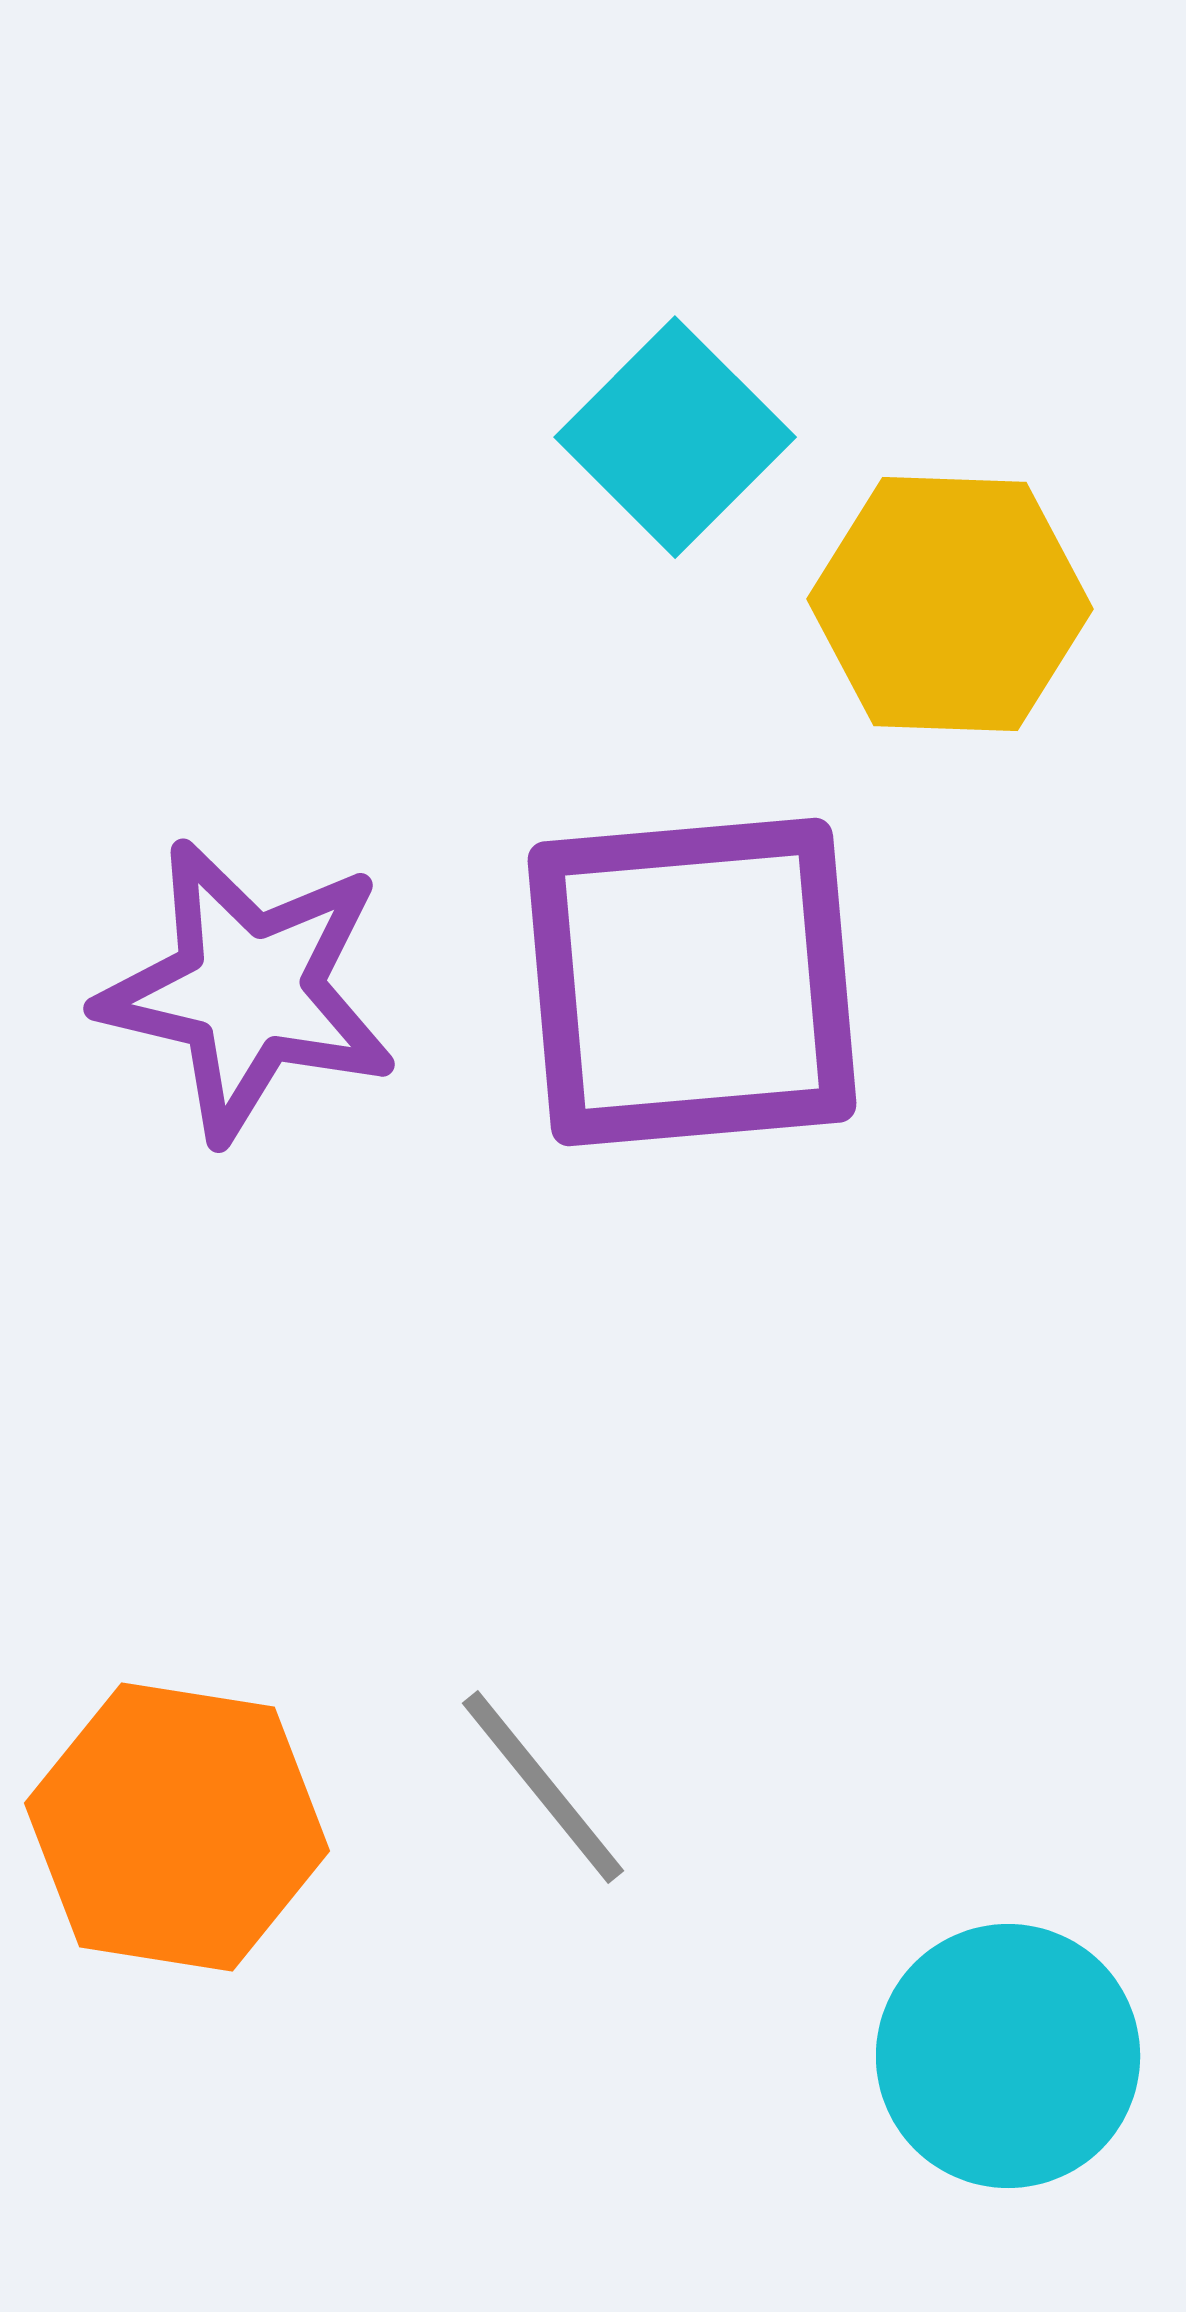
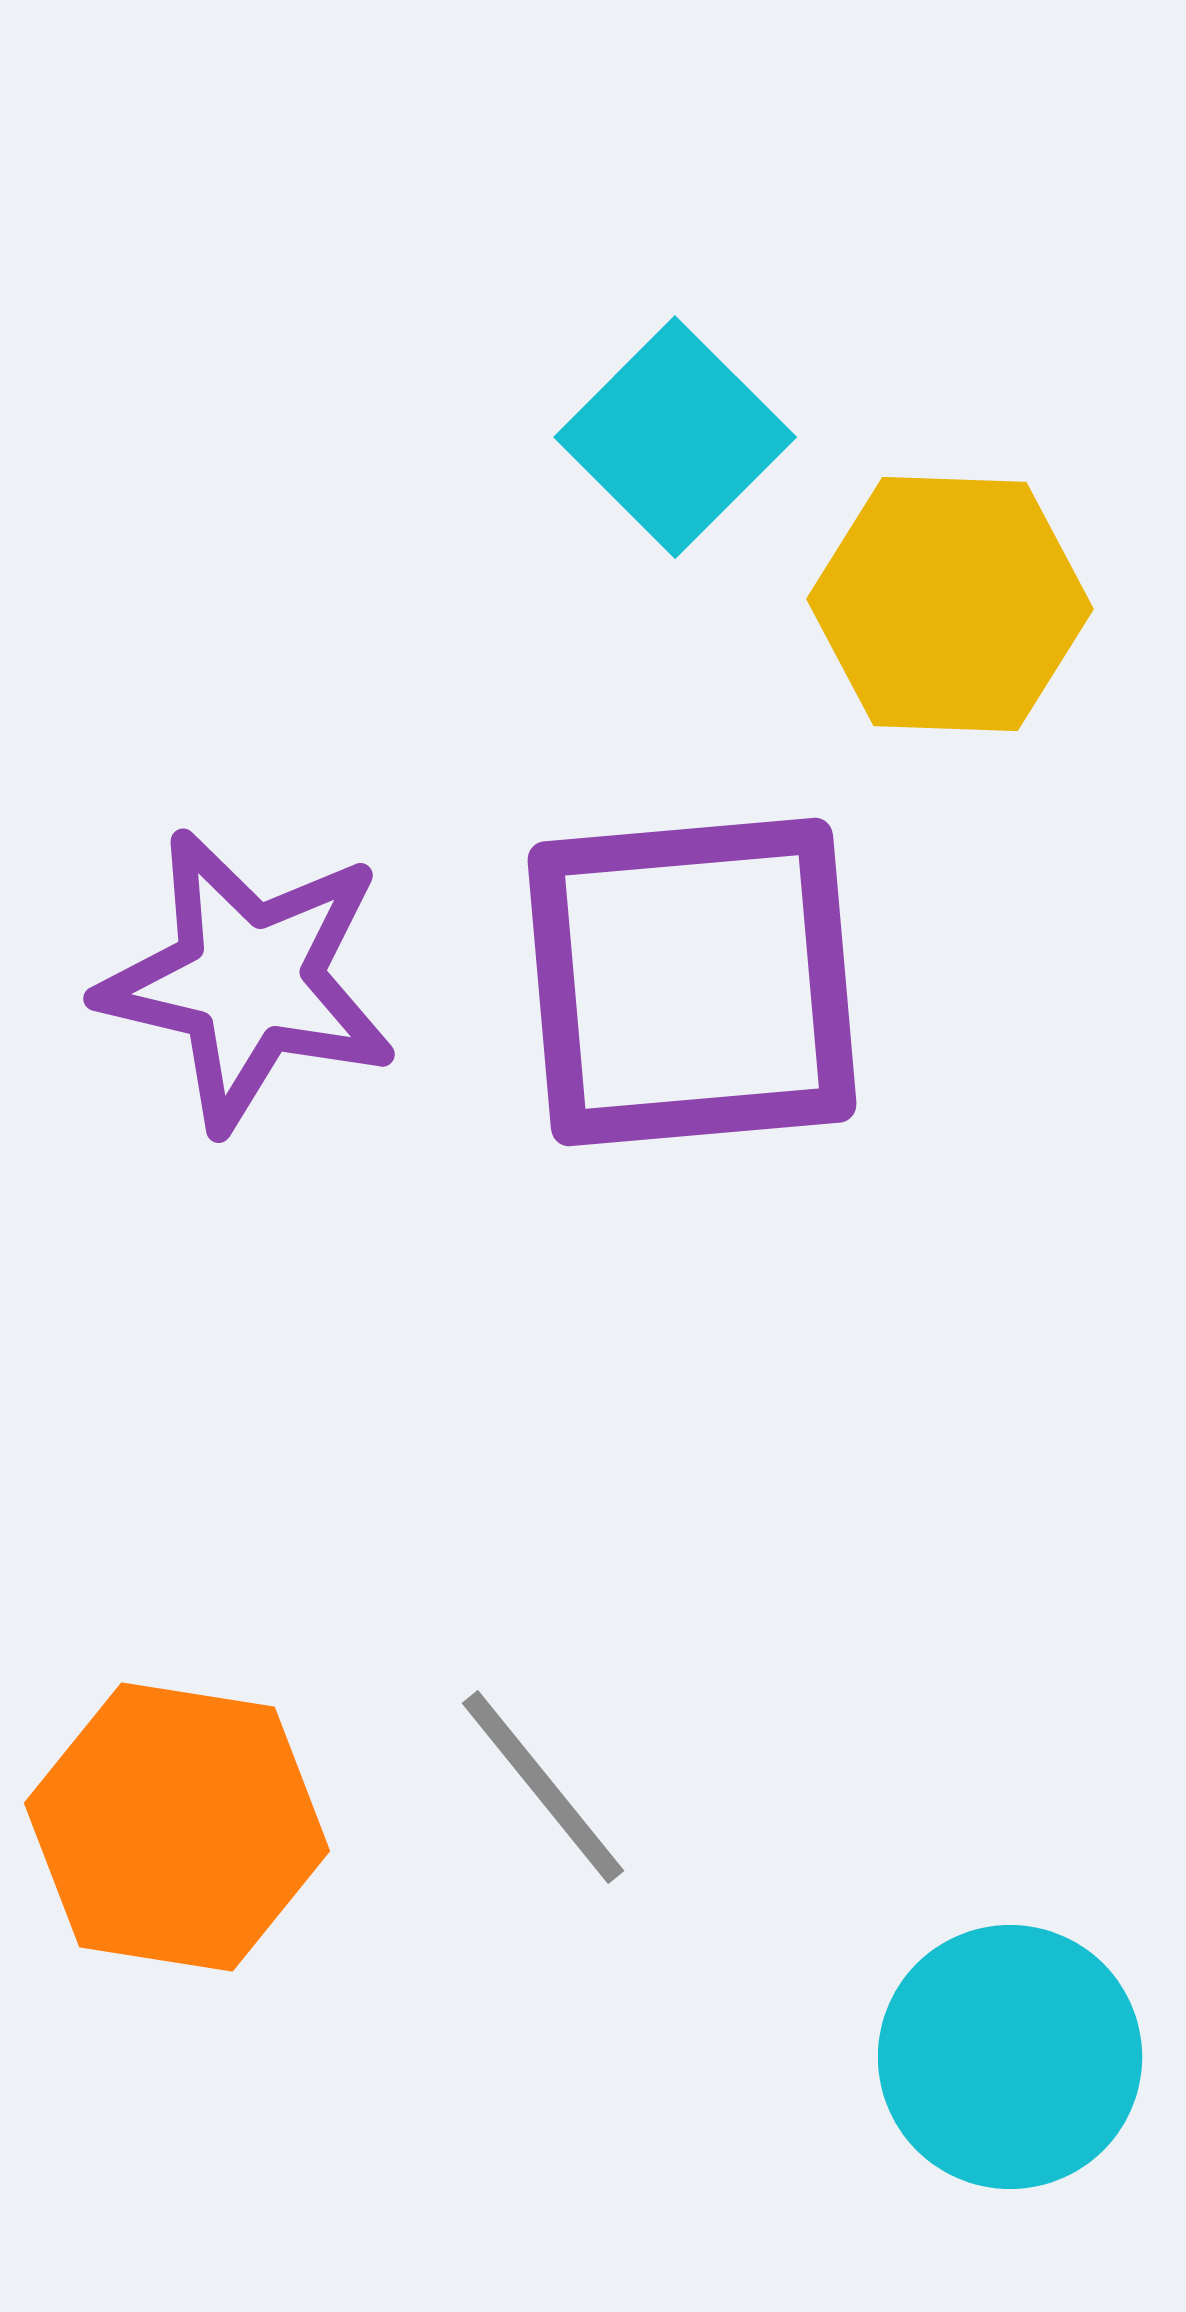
purple star: moved 10 px up
cyan circle: moved 2 px right, 1 px down
